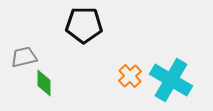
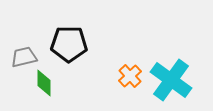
black pentagon: moved 15 px left, 19 px down
cyan cross: rotated 6 degrees clockwise
